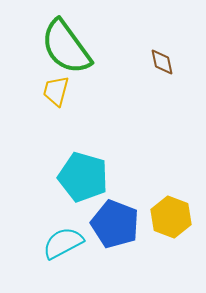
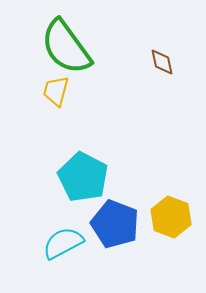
cyan pentagon: rotated 12 degrees clockwise
